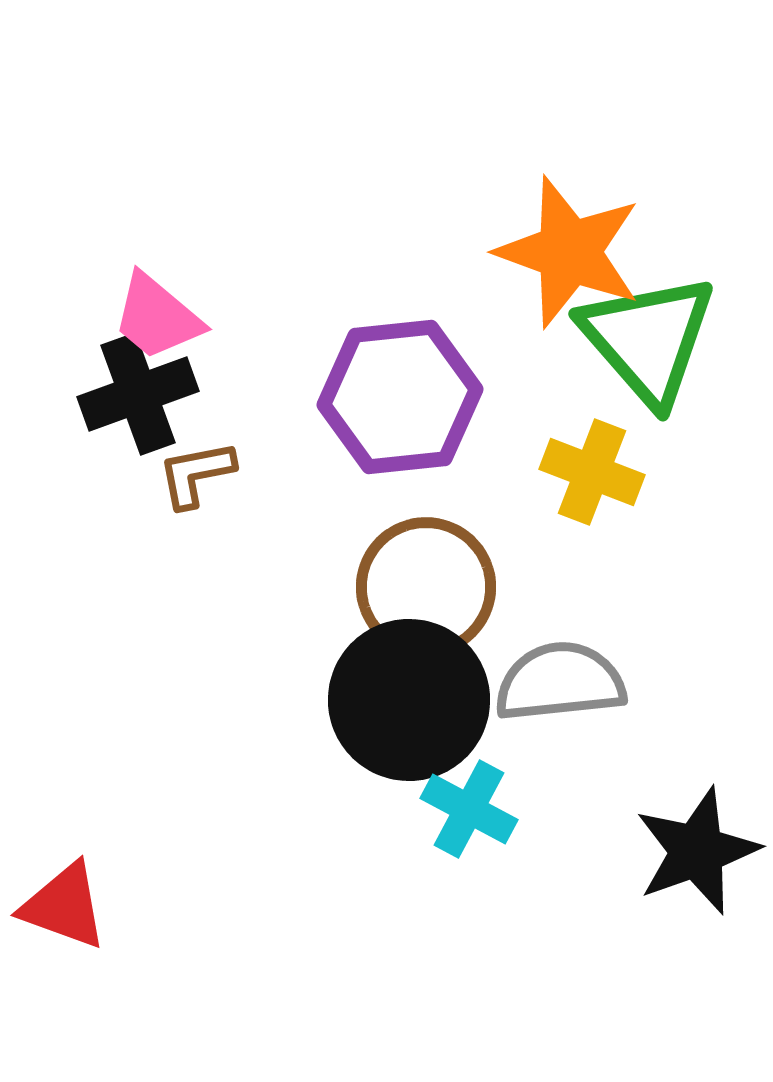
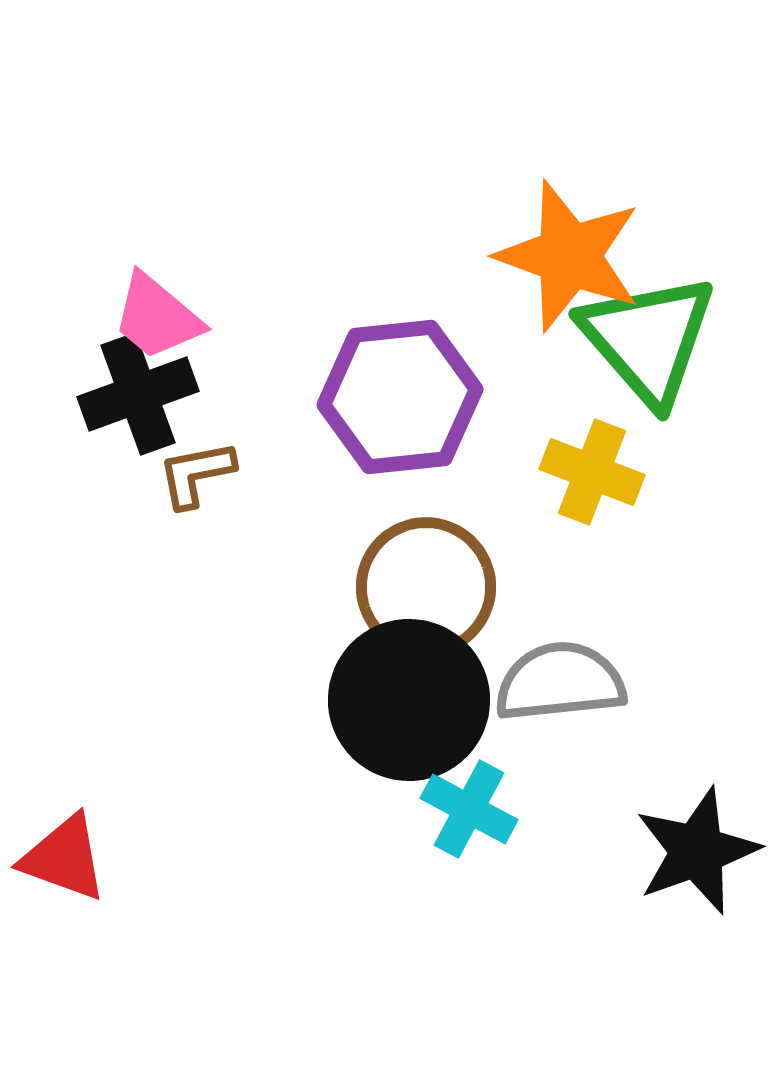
orange star: moved 4 px down
red triangle: moved 48 px up
